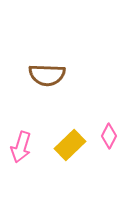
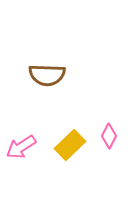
pink arrow: rotated 40 degrees clockwise
